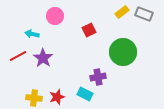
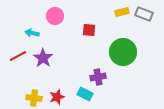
yellow rectangle: rotated 24 degrees clockwise
red square: rotated 32 degrees clockwise
cyan arrow: moved 1 px up
